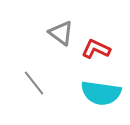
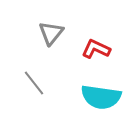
gray triangle: moved 10 px left; rotated 32 degrees clockwise
cyan semicircle: moved 4 px down
